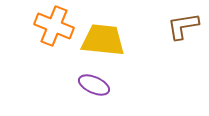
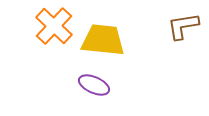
orange cross: rotated 21 degrees clockwise
